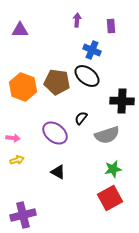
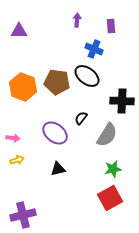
purple triangle: moved 1 px left, 1 px down
blue cross: moved 2 px right, 1 px up
gray semicircle: rotated 40 degrees counterclockwise
black triangle: moved 3 px up; rotated 42 degrees counterclockwise
